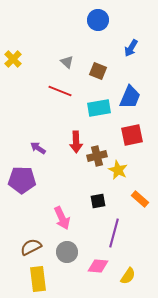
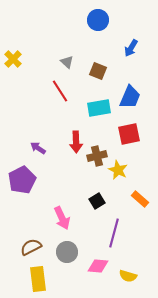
red line: rotated 35 degrees clockwise
red square: moved 3 px left, 1 px up
purple pentagon: rotated 28 degrees counterclockwise
black square: moved 1 px left; rotated 21 degrees counterclockwise
yellow semicircle: rotated 72 degrees clockwise
